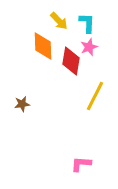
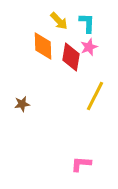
red diamond: moved 4 px up
